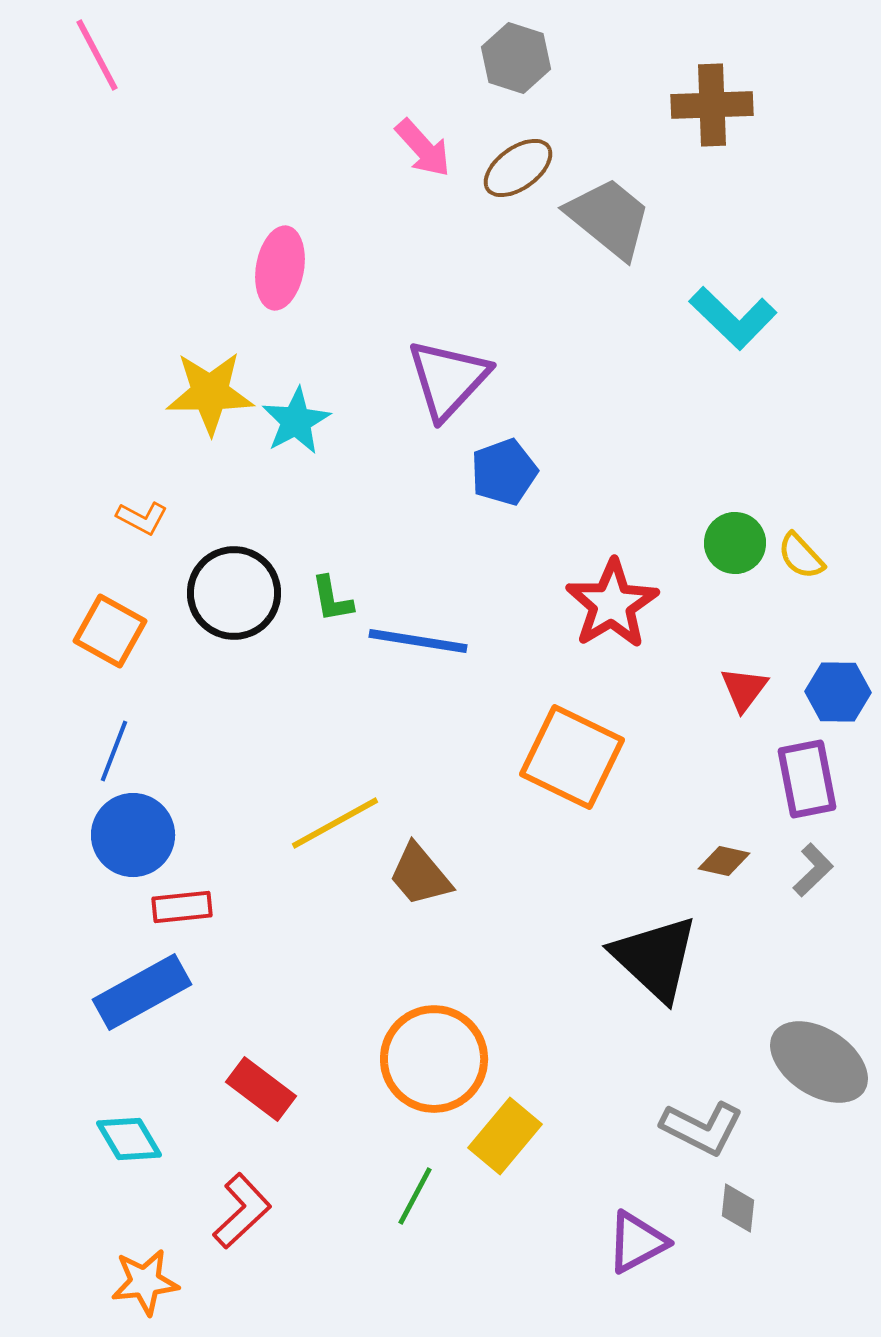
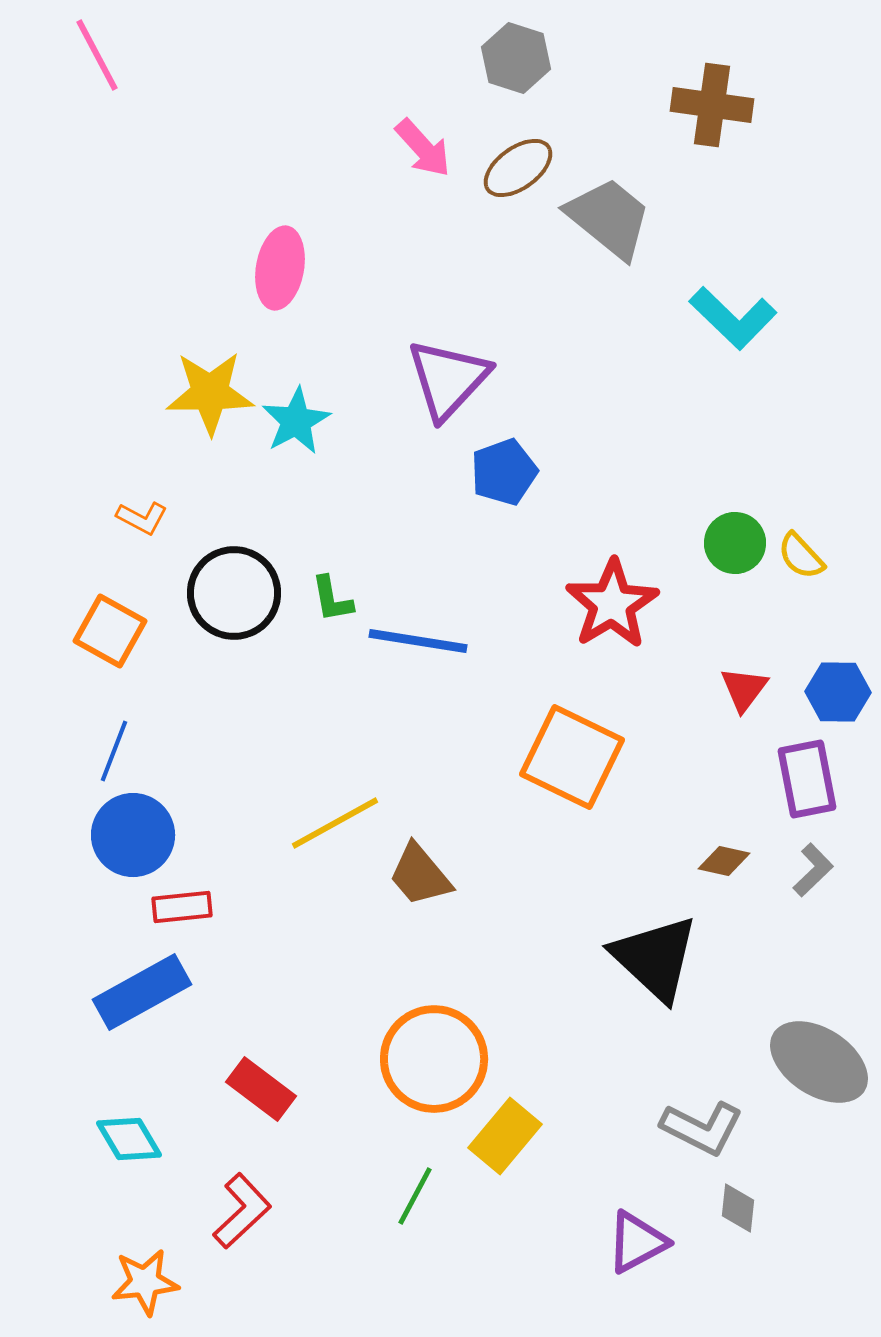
brown cross at (712, 105): rotated 10 degrees clockwise
